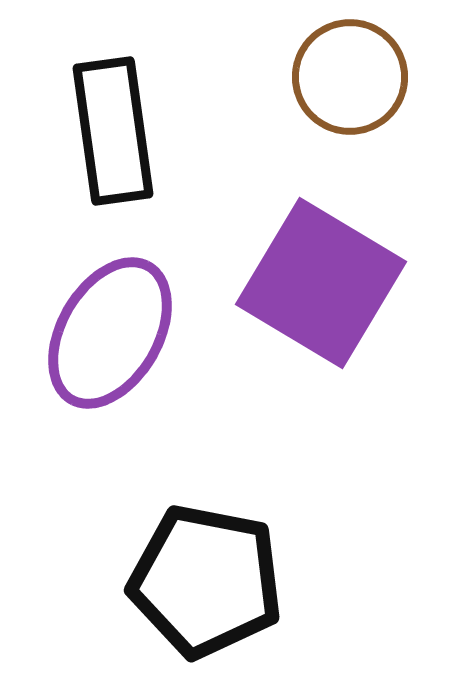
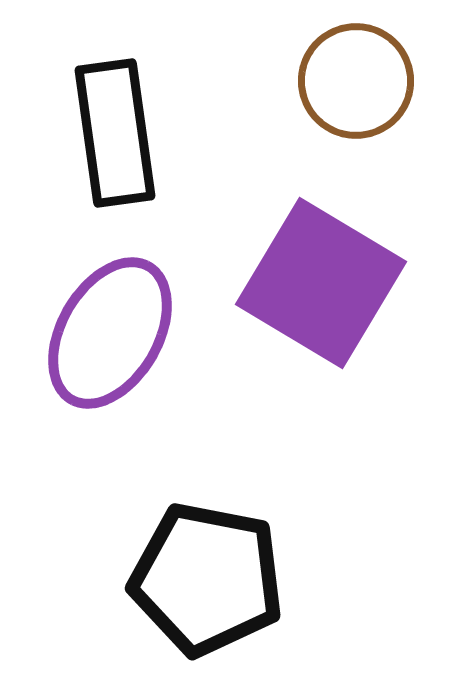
brown circle: moved 6 px right, 4 px down
black rectangle: moved 2 px right, 2 px down
black pentagon: moved 1 px right, 2 px up
